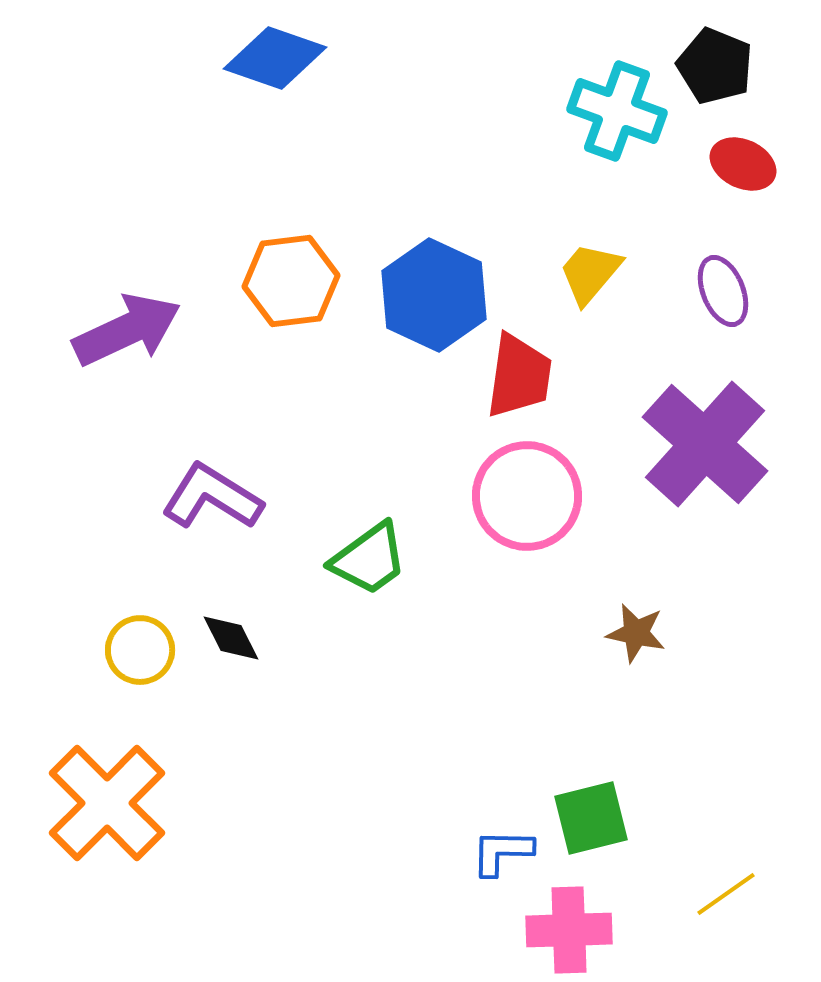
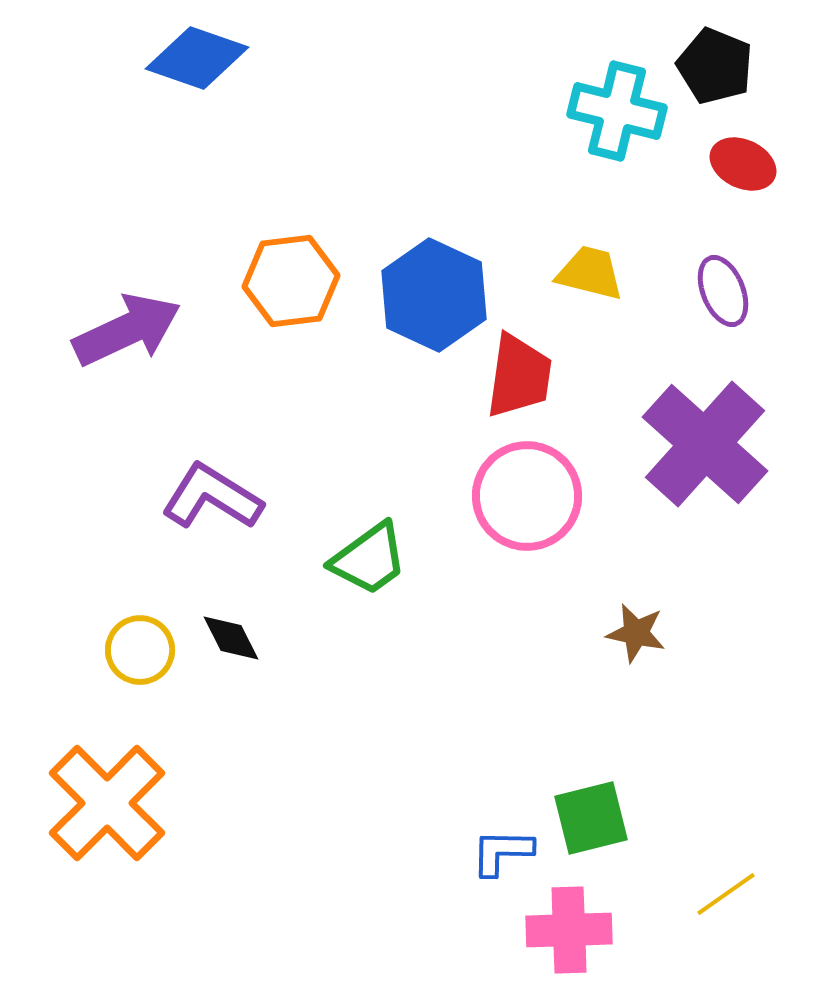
blue diamond: moved 78 px left
cyan cross: rotated 6 degrees counterclockwise
yellow trapezoid: rotated 64 degrees clockwise
